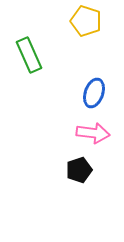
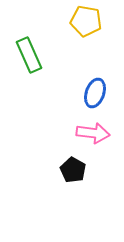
yellow pentagon: rotated 8 degrees counterclockwise
blue ellipse: moved 1 px right
black pentagon: moved 6 px left; rotated 25 degrees counterclockwise
